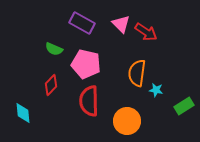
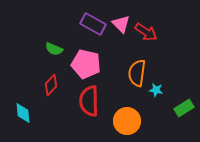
purple rectangle: moved 11 px right, 1 px down
green rectangle: moved 2 px down
